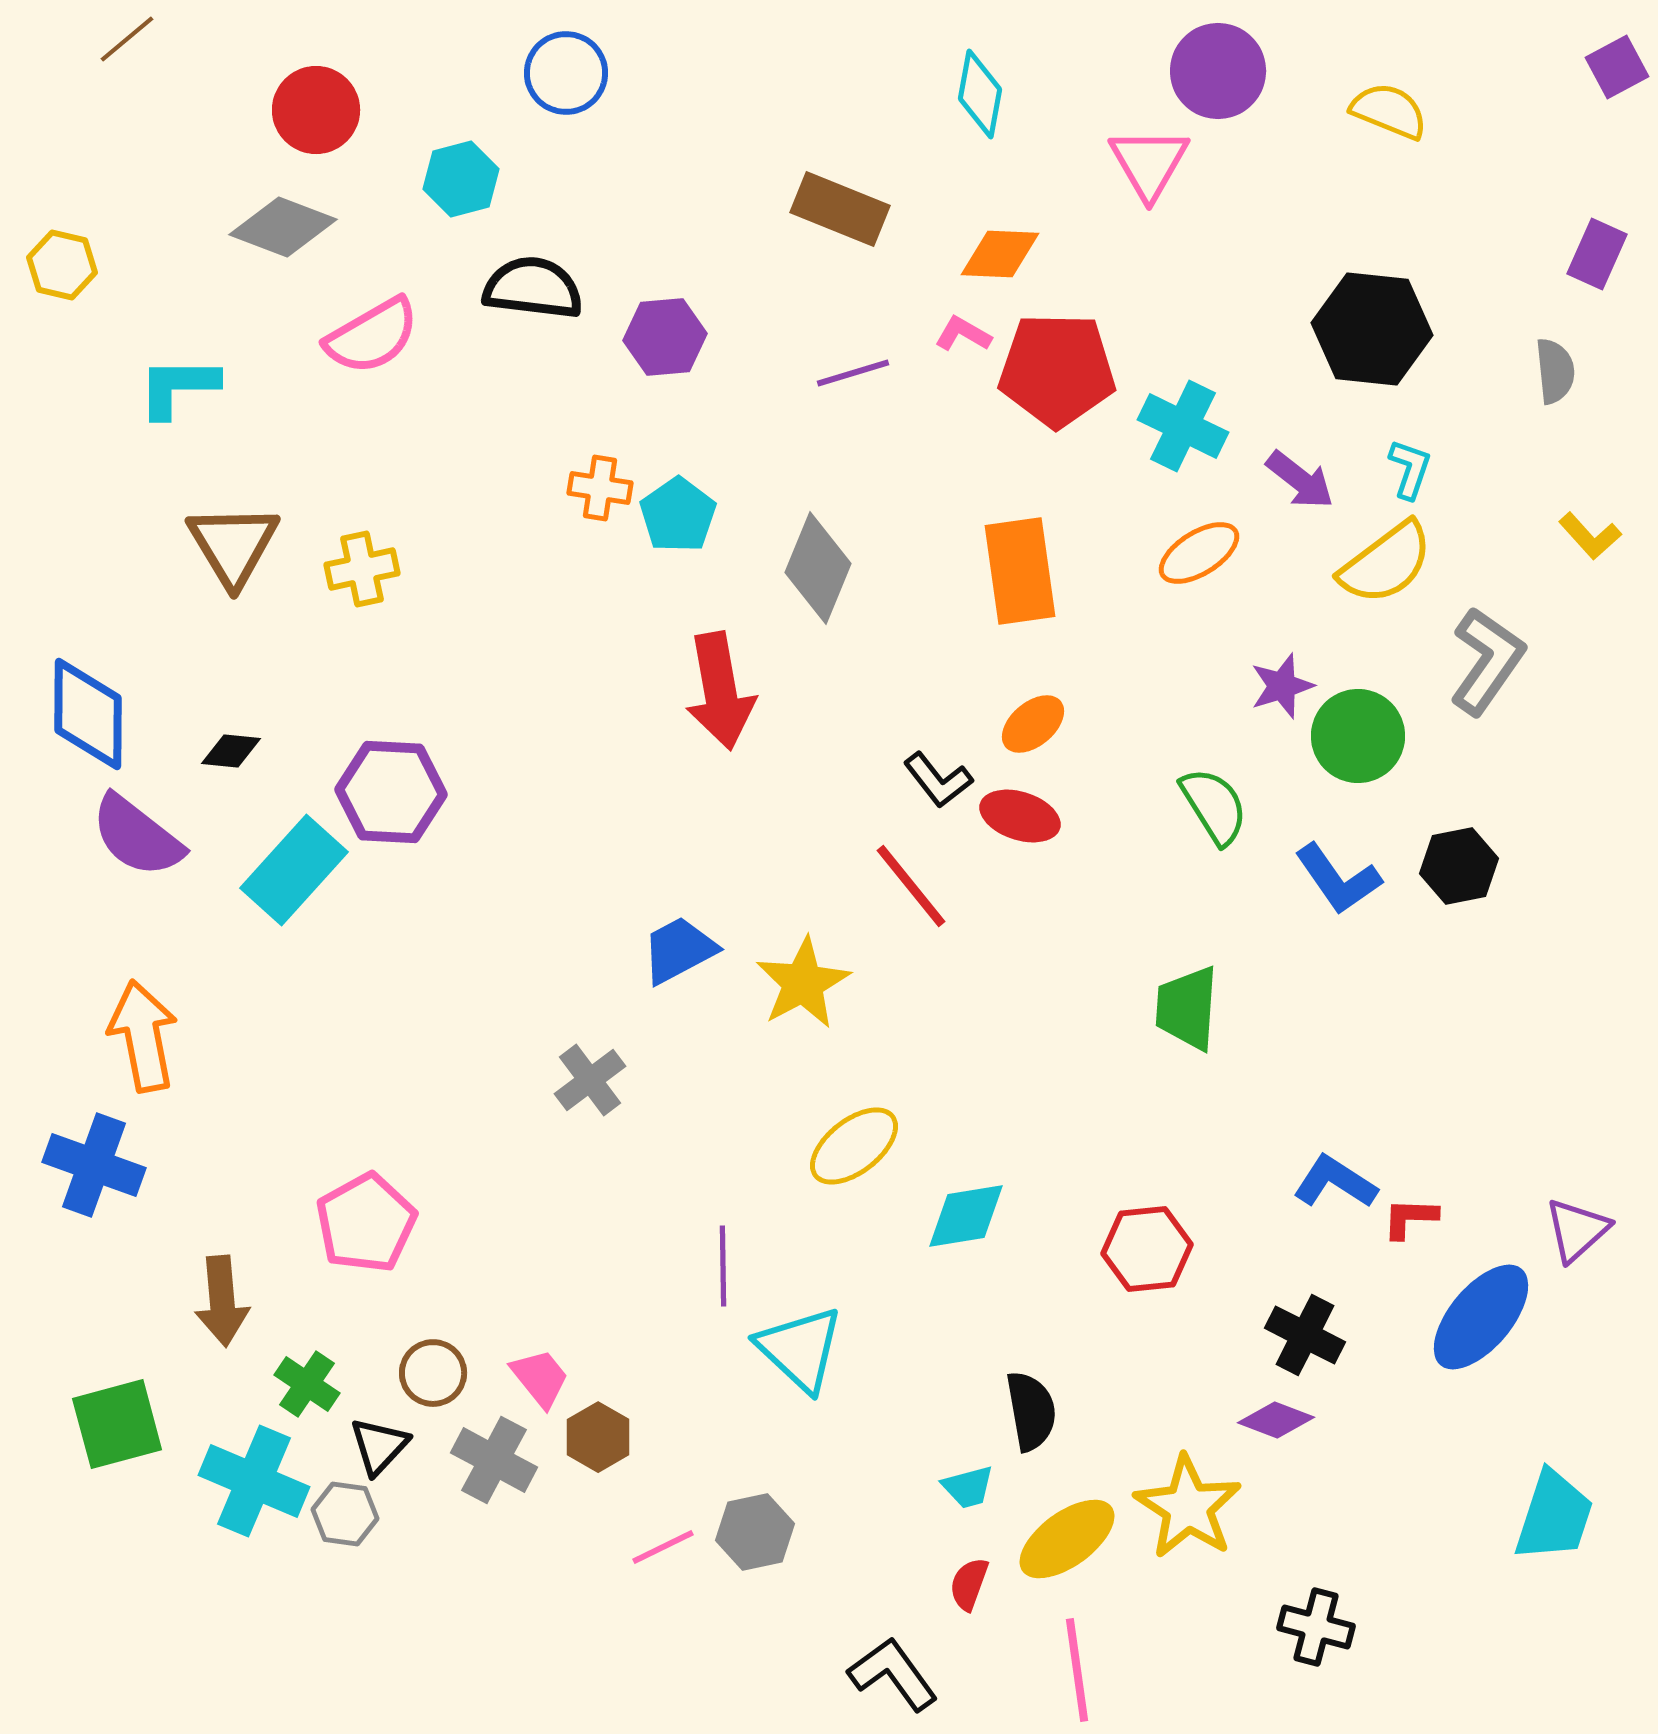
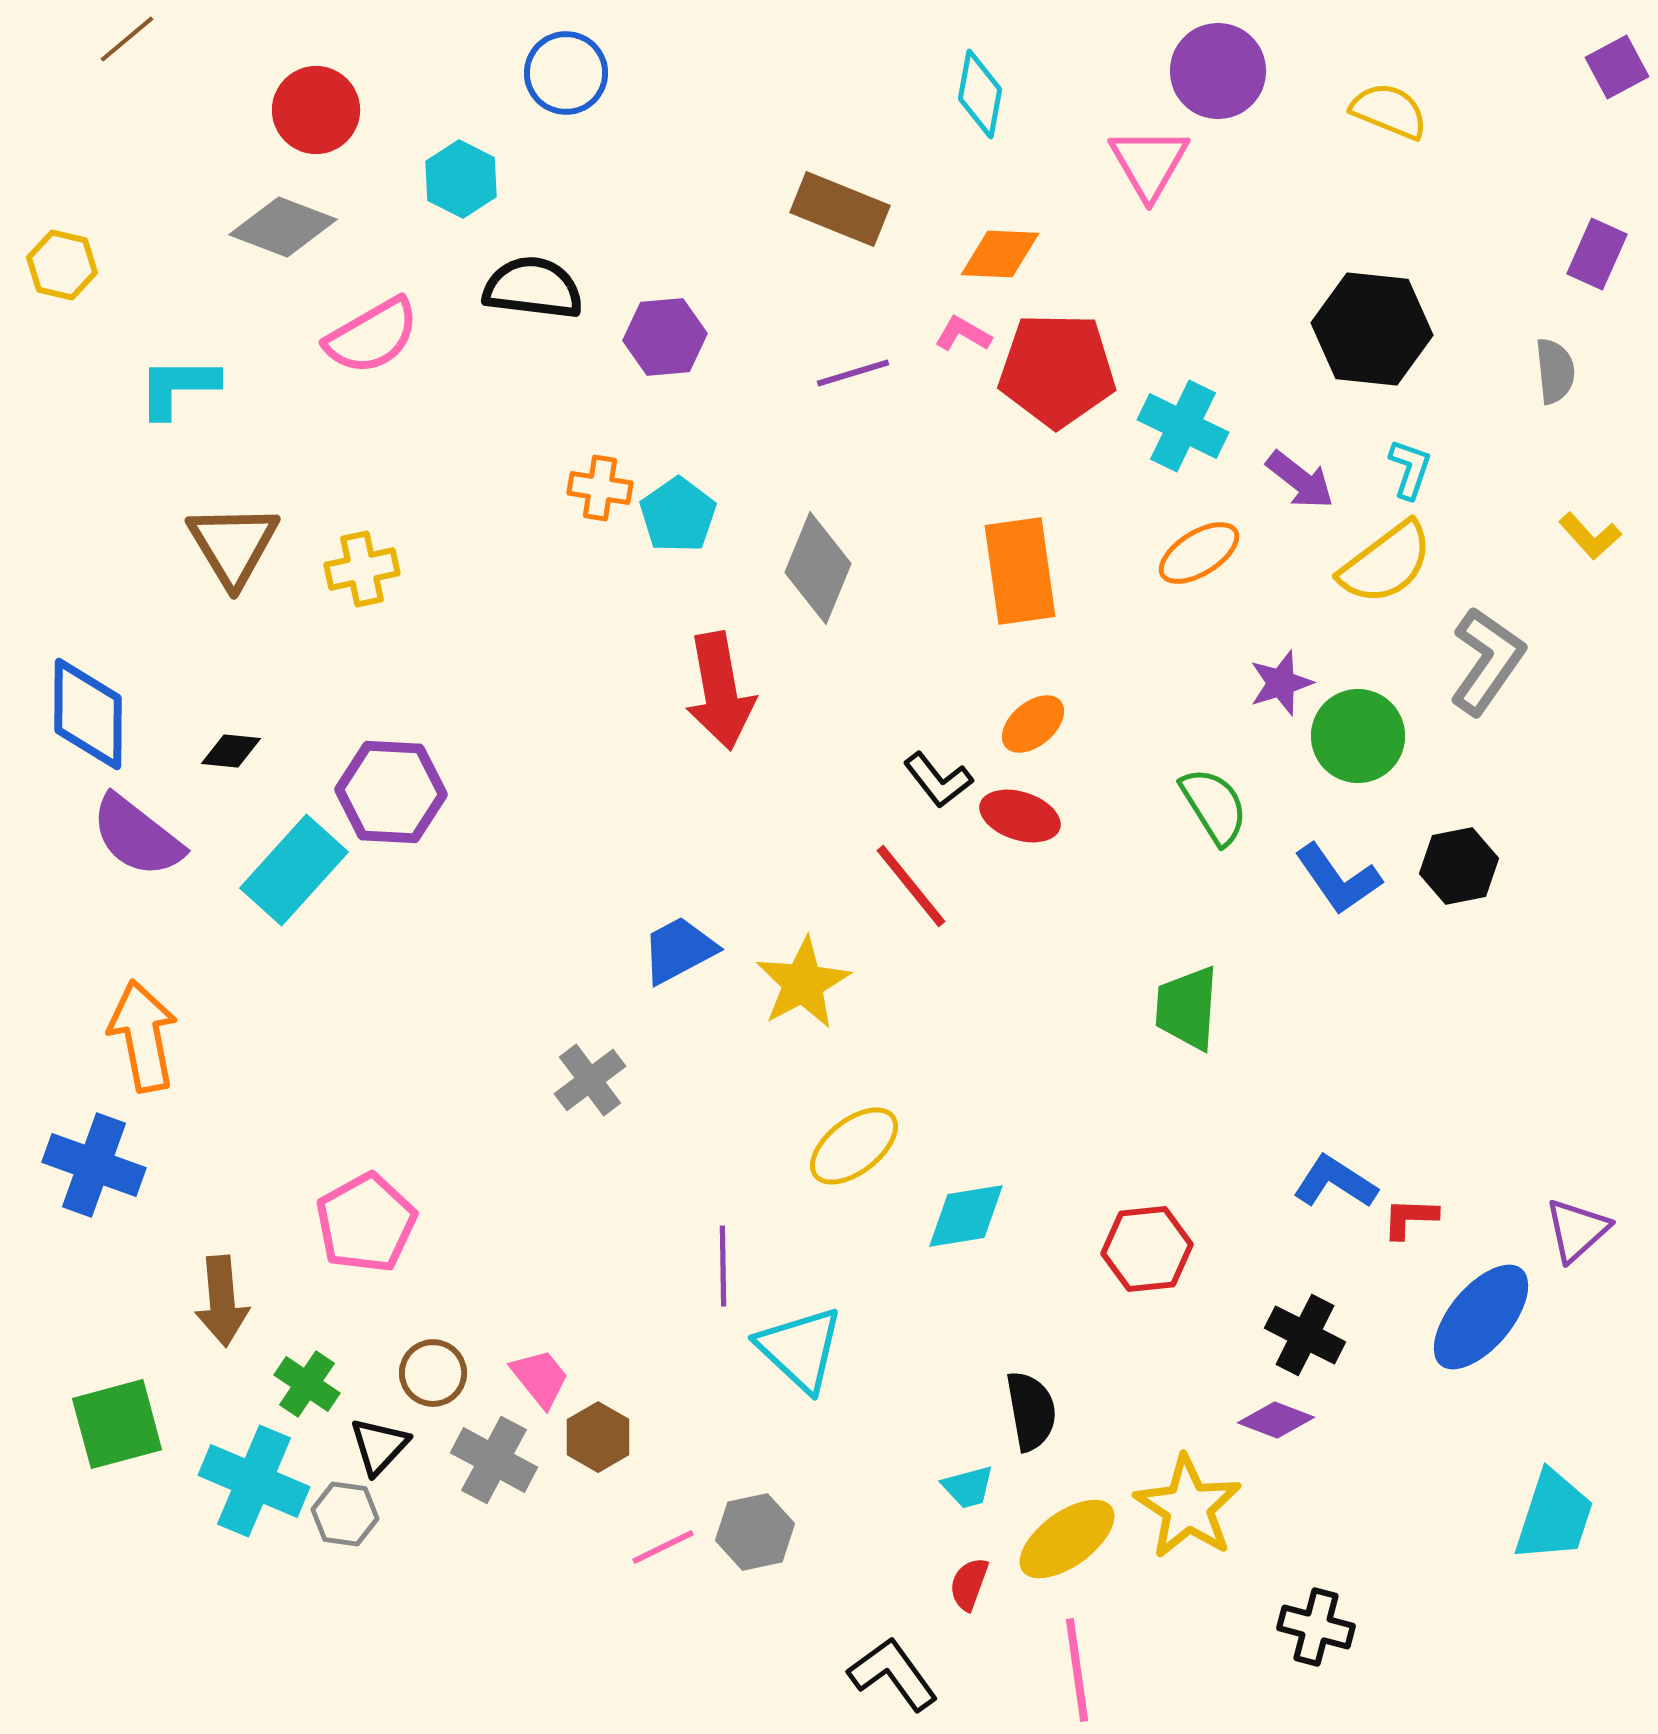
cyan hexagon at (461, 179): rotated 18 degrees counterclockwise
purple star at (1282, 686): moved 1 px left, 3 px up
